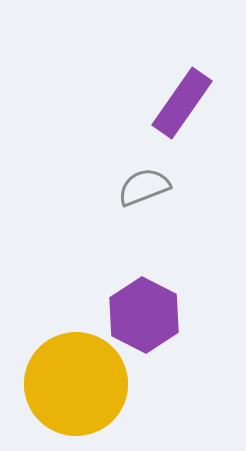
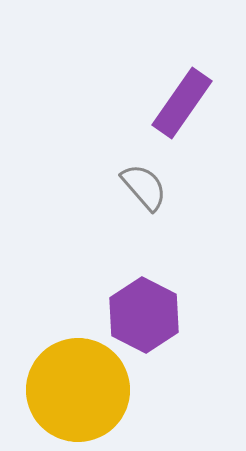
gray semicircle: rotated 70 degrees clockwise
yellow circle: moved 2 px right, 6 px down
